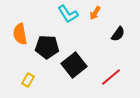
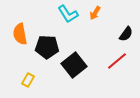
black semicircle: moved 8 px right
red line: moved 6 px right, 16 px up
